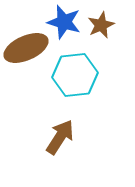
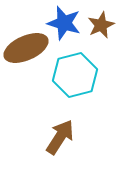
blue star: moved 1 px down
cyan hexagon: rotated 9 degrees counterclockwise
